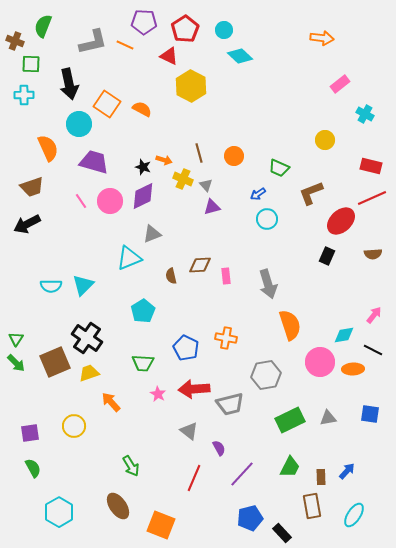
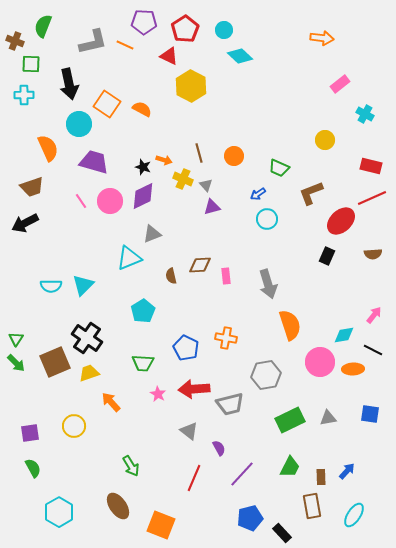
black arrow at (27, 224): moved 2 px left, 1 px up
